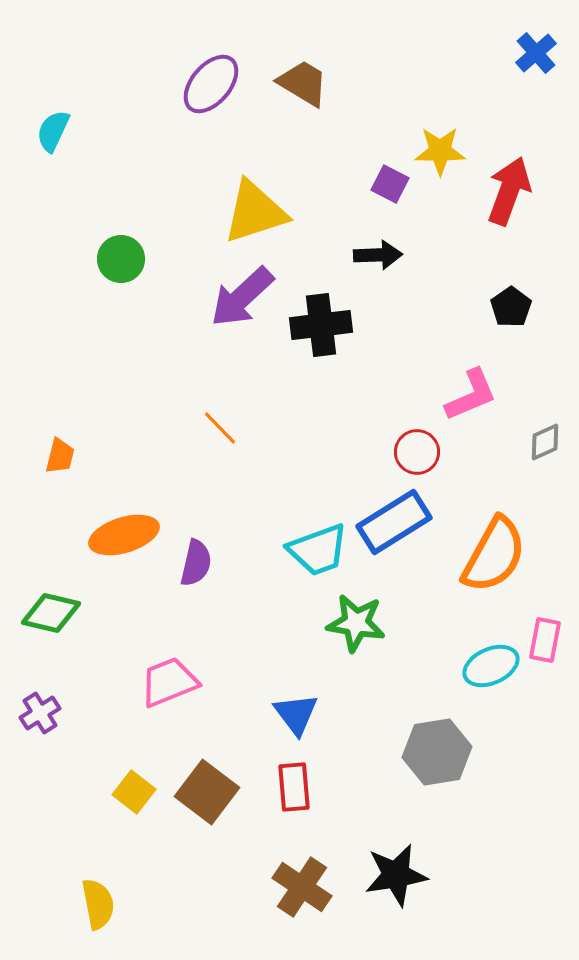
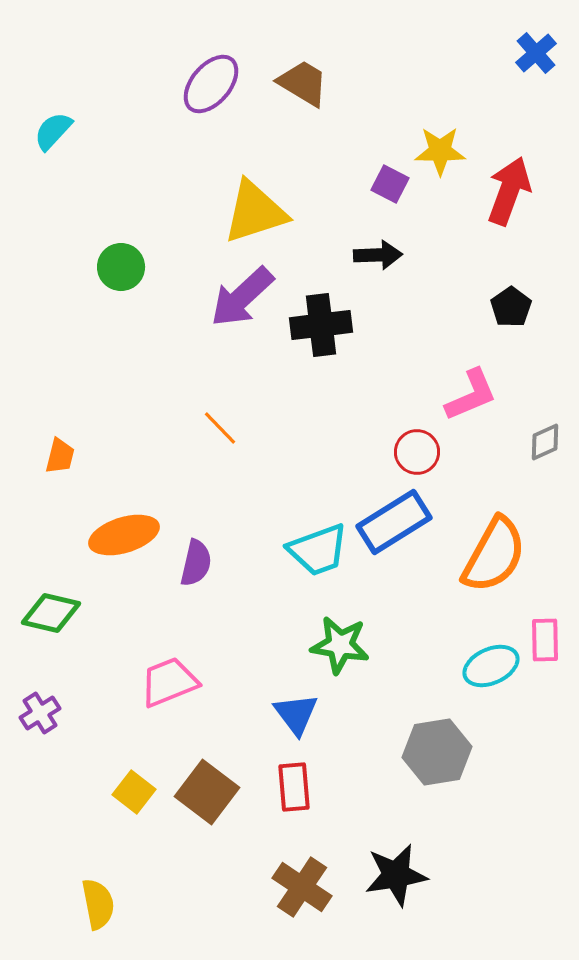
cyan semicircle: rotated 18 degrees clockwise
green circle: moved 8 px down
green star: moved 16 px left, 22 px down
pink rectangle: rotated 12 degrees counterclockwise
